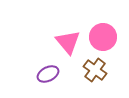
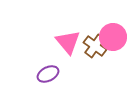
pink circle: moved 10 px right
brown cross: moved 24 px up
